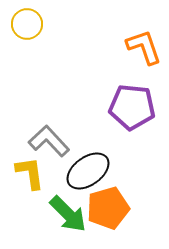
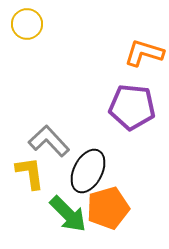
orange L-shape: moved 6 px down; rotated 54 degrees counterclockwise
black ellipse: rotated 27 degrees counterclockwise
